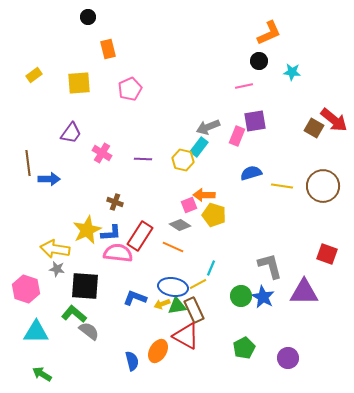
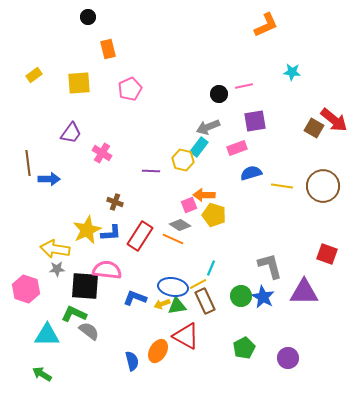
orange L-shape at (269, 33): moved 3 px left, 8 px up
black circle at (259, 61): moved 40 px left, 33 px down
pink rectangle at (237, 136): moved 12 px down; rotated 48 degrees clockwise
purple line at (143, 159): moved 8 px right, 12 px down
orange line at (173, 247): moved 8 px up
pink semicircle at (118, 253): moved 11 px left, 17 px down
gray star at (57, 269): rotated 14 degrees counterclockwise
brown rectangle at (194, 310): moved 11 px right, 9 px up
green L-shape at (74, 314): rotated 15 degrees counterclockwise
cyan triangle at (36, 332): moved 11 px right, 3 px down
